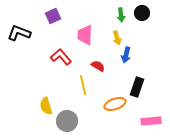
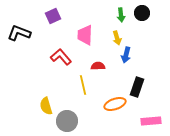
red semicircle: rotated 32 degrees counterclockwise
